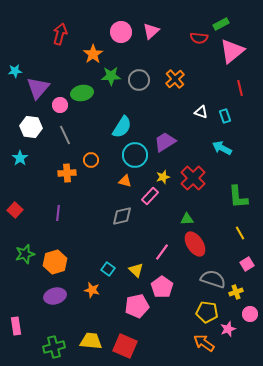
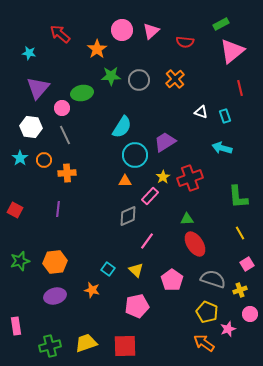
pink circle at (121, 32): moved 1 px right, 2 px up
red arrow at (60, 34): rotated 65 degrees counterclockwise
red semicircle at (199, 38): moved 14 px left, 4 px down
orange star at (93, 54): moved 4 px right, 5 px up
cyan star at (15, 71): moved 14 px right, 18 px up; rotated 16 degrees clockwise
pink circle at (60, 105): moved 2 px right, 3 px down
cyan arrow at (222, 148): rotated 12 degrees counterclockwise
orange circle at (91, 160): moved 47 px left
yellow star at (163, 177): rotated 16 degrees counterclockwise
red cross at (193, 178): moved 3 px left; rotated 25 degrees clockwise
orange triangle at (125, 181): rotated 16 degrees counterclockwise
red square at (15, 210): rotated 14 degrees counterclockwise
purple line at (58, 213): moved 4 px up
gray diamond at (122, 216): moved 6 px right; rotated 10 degrees counterclockwise
pink line at (162, 252): moved 15 px left, 11 px up
green star at (25, 254): moved 5 px left, 7 px down
orange hexagon at (55, 262): rotated 10 degrees clockwise
pink pentagon at (162, 287): moved 10 px right, 7 px up
yellow cross at (236, 292): moved 4 px right, 2 px up
yellow pentagon at (207, 312): rotated 15 degrees clockwise
yellow trapezoid at (91, 341): moved 5 px left, 2 px down; rotated 25 degrees counterclockwise
red square at (125, 346): rotated 25 degrees counterclockwise
green cross at (54, 347): moved 4 px left, 1 px up
